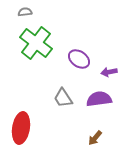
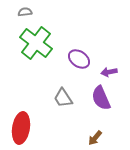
purple semicircle: moved 2 px right, 1 px up; rotated 105 degrees counterclockwise
